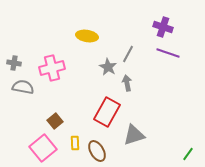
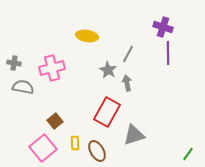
purple line: rotated 70 degrees clockwise
gray star: moved 3 px down
